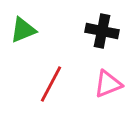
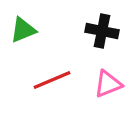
red line: moved 1 px right, 4 px up; rotated 39 degrees clockwise
